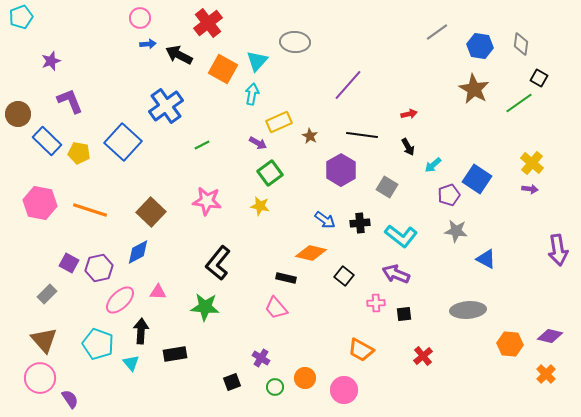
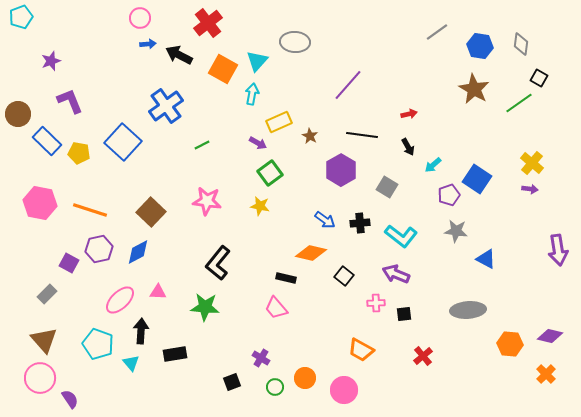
purple hexagon at (99, 268): moved 19 px up
